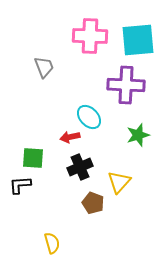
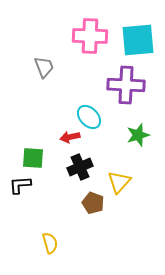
yellow semicircle: moved 2 px left
